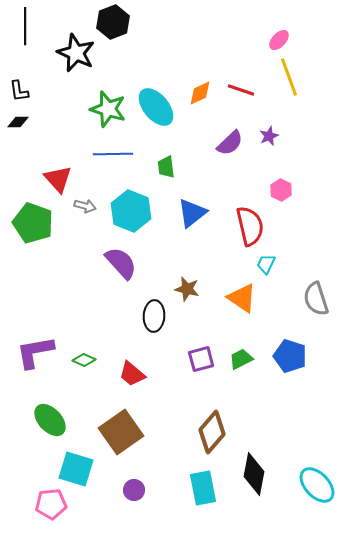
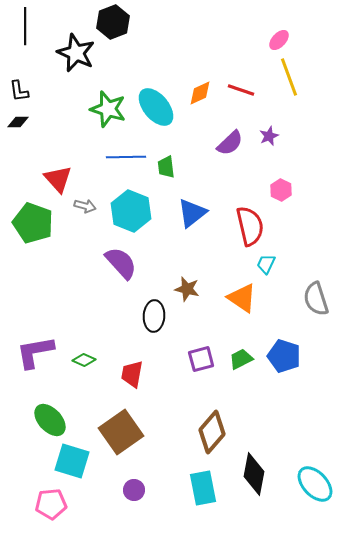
blue line at (113, 154): moved 13 px right, 3 px down
blue pentagon at (290, 356): moved 6 px left
red trapezoid at (132, 374): rotated 60 degrees clockwise
cyan square at (76, 469): moved 4 px left, 8 px up
cyan ellipse at (317, 485): moved 2 px left, 1 px up
